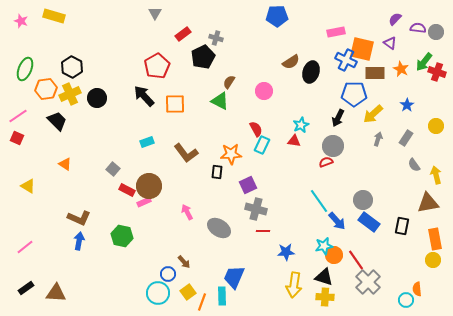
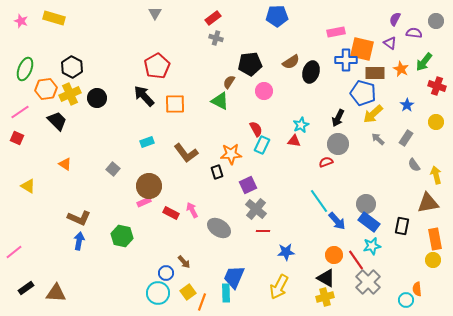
yellow rectangle at (54, 16): moved 2 px down
purple semicircle at (395, 19): rotated 16 degrees counterclockwise
purple semicircle at (418, 28): moved 4 px left, 5 px down
gray circle at (436, 32): moved 11 px up
red rectangle at (183, 34): moved 30 px right, 16 px up
black pentagon at (203, 57): moved 47 px right, 7 px down; rotated 20 degrees clockwise
blue cross at (346, 60): rotated 25 degrees counterclockwise
red cross at (437, 72): moved 14 px down
blue pentagon at (354, 94): moved 9 px right, 1 px up; rotated 15 degrees clockwise
pink line at (18, 116): moved 2 px right, 4 px up
yellow circle at (436, 126): moved 4 px up
gray arrow at (378, 139): rotated 64 degrees counterclockwise
gray circle at (333, 146): moved 5 px right, 2 px up
black rectangle at (217, 172): rotated 24 degrees counterclockwise
red rectangle at (127, 190): moved 44 px right, 23 px down
gray circle at (363, 200): moved 3 px right, 4 px down
gray cross at (256, 209): rotated 25 degrees clockwise
pink arrow at (187, 212): moved 5 px right, 2 px up
cyan star at (324, 246): moved 48 px right
pink line at (25, 247): moved 11 px left, 5 px down
blue circle at (168, 274): moved 2 px left, 1 px up
black triangle at (324, 277): moved 2 px right, 1 px down; rotated 12 degrees clockwise
yellow arrow at (294, 285): moved 15 px left, 2 px down; rotated 20 degrees clockwise
cyan rectangle at (222, 296): moved 4 px right, 3 px up
yellow cross at (325, 297): rotated 18 degrees counterclockwise
